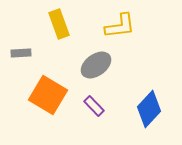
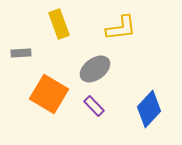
yellow L-shape: moved 1 px right, 2 px down
gray ellipse: moved 1 px left, 4 px down
orange square: moved 1 px right, 1 px up
